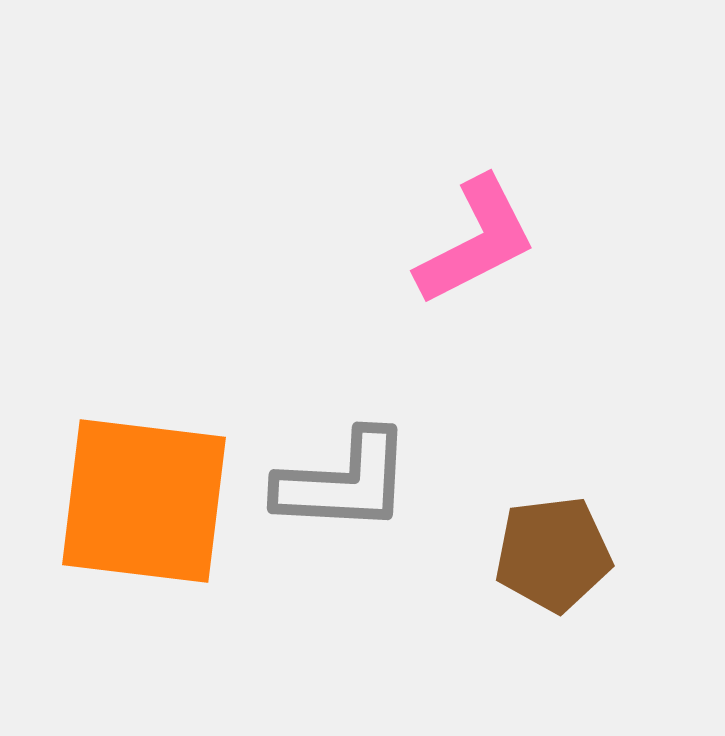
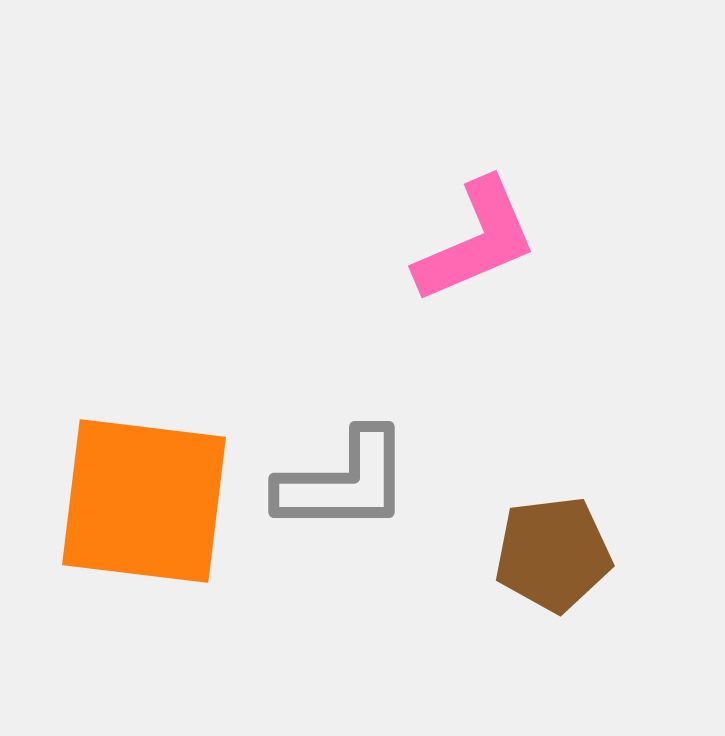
pink L-shape: rotated 4 degrees clockwise
gray L-shape: rotated 3 degrees counterclockwise
